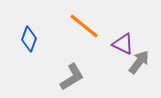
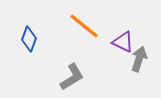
purple triangle: moved 2 px up
gray arrow: moved 3 px up; rotated 20 degrees counterclockwise
